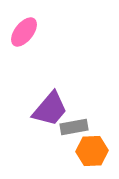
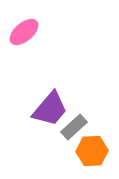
pink ellipse: rotated 12 degrees clockwise
gray rectangle: rotated 32 degrees counterclockwise
